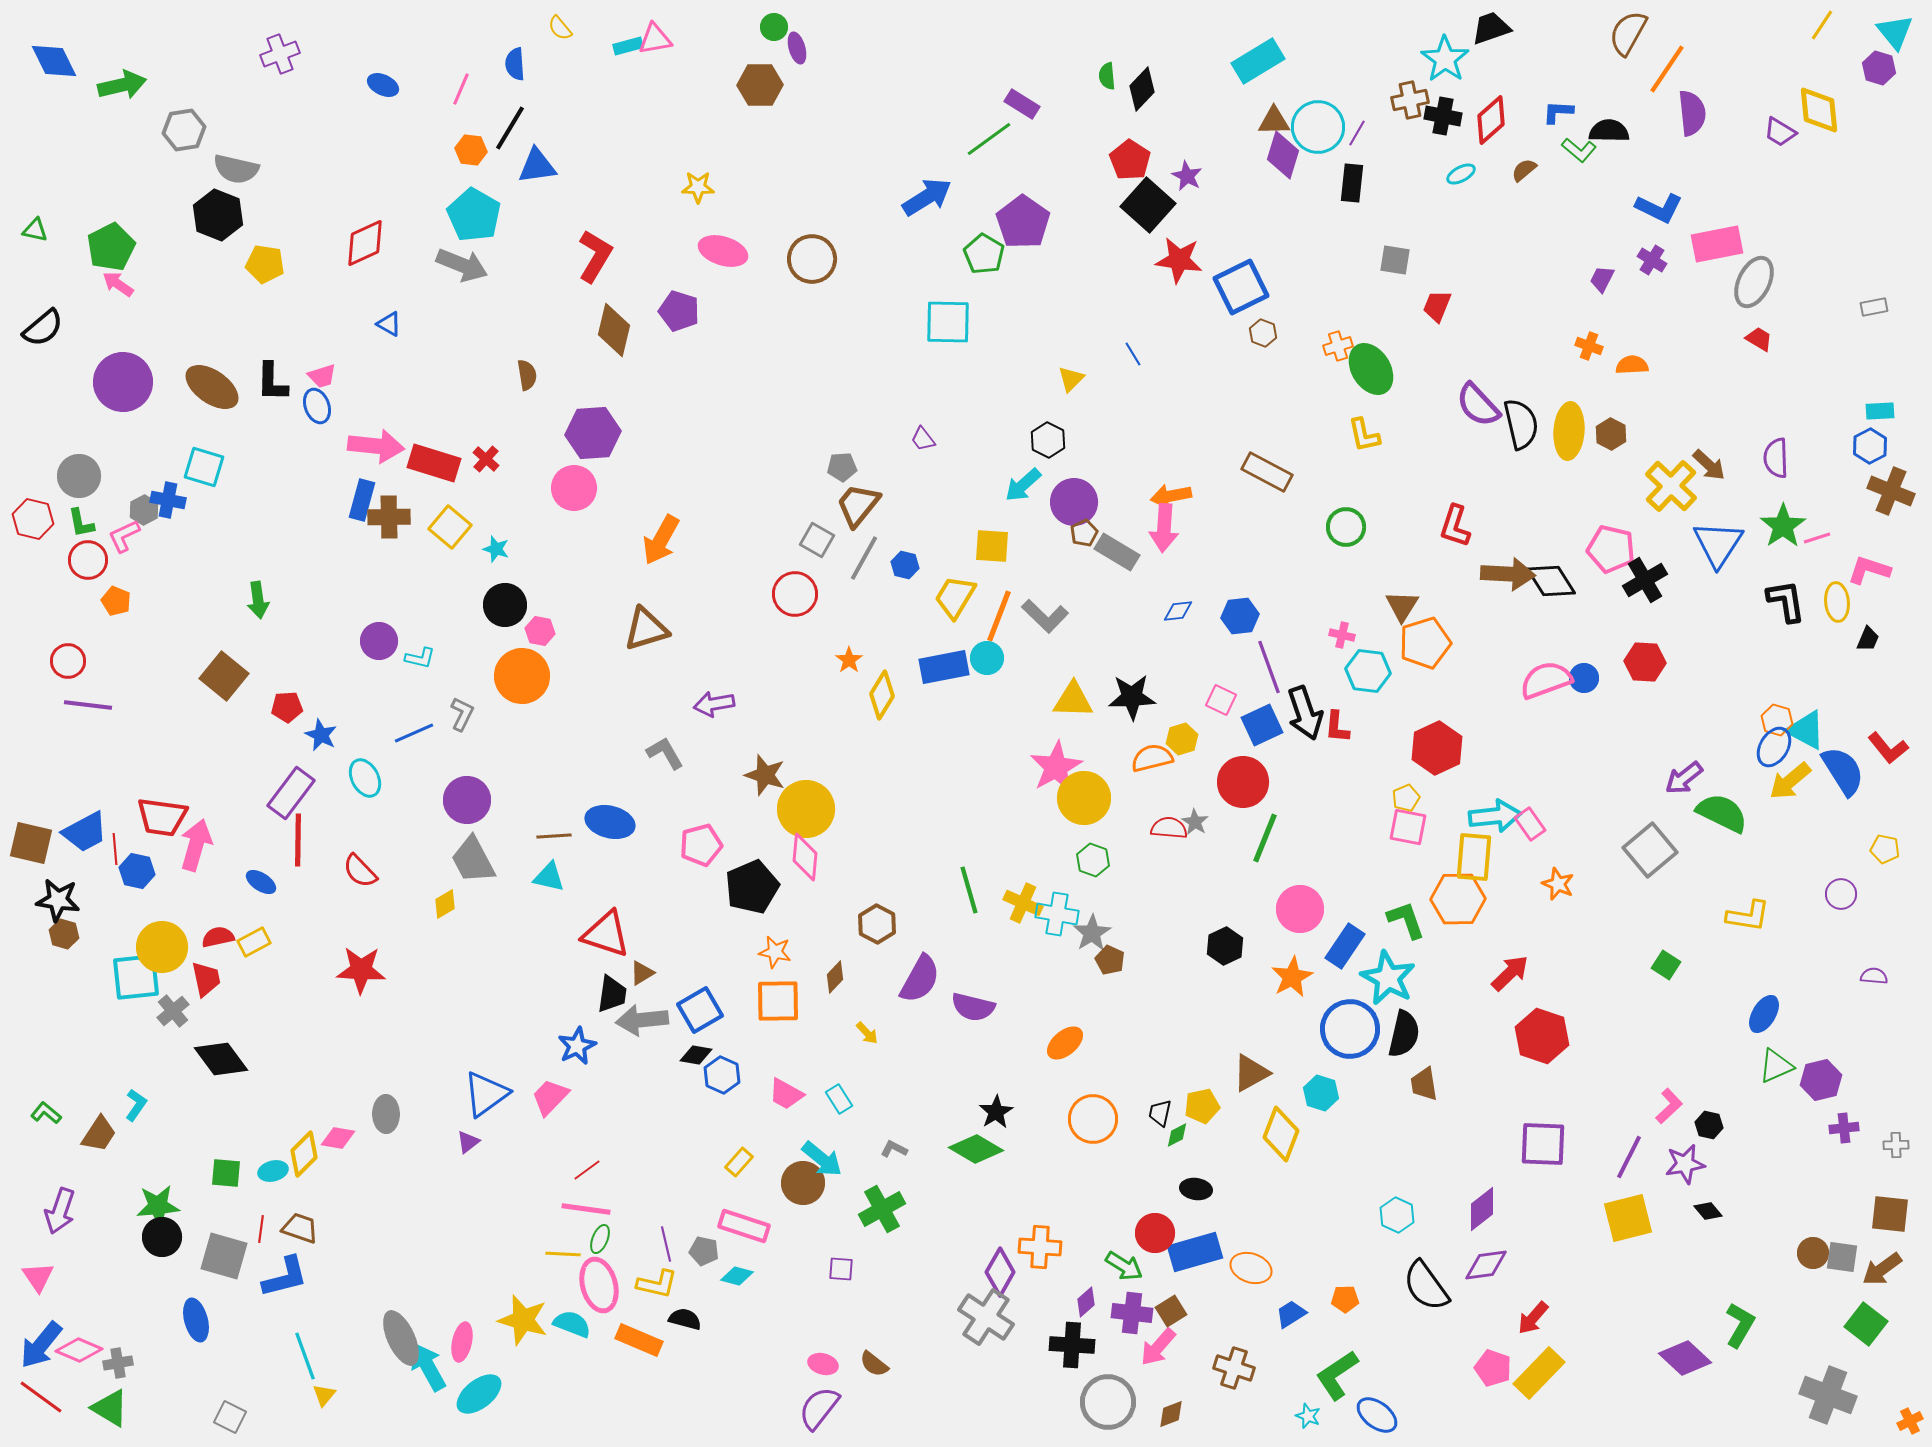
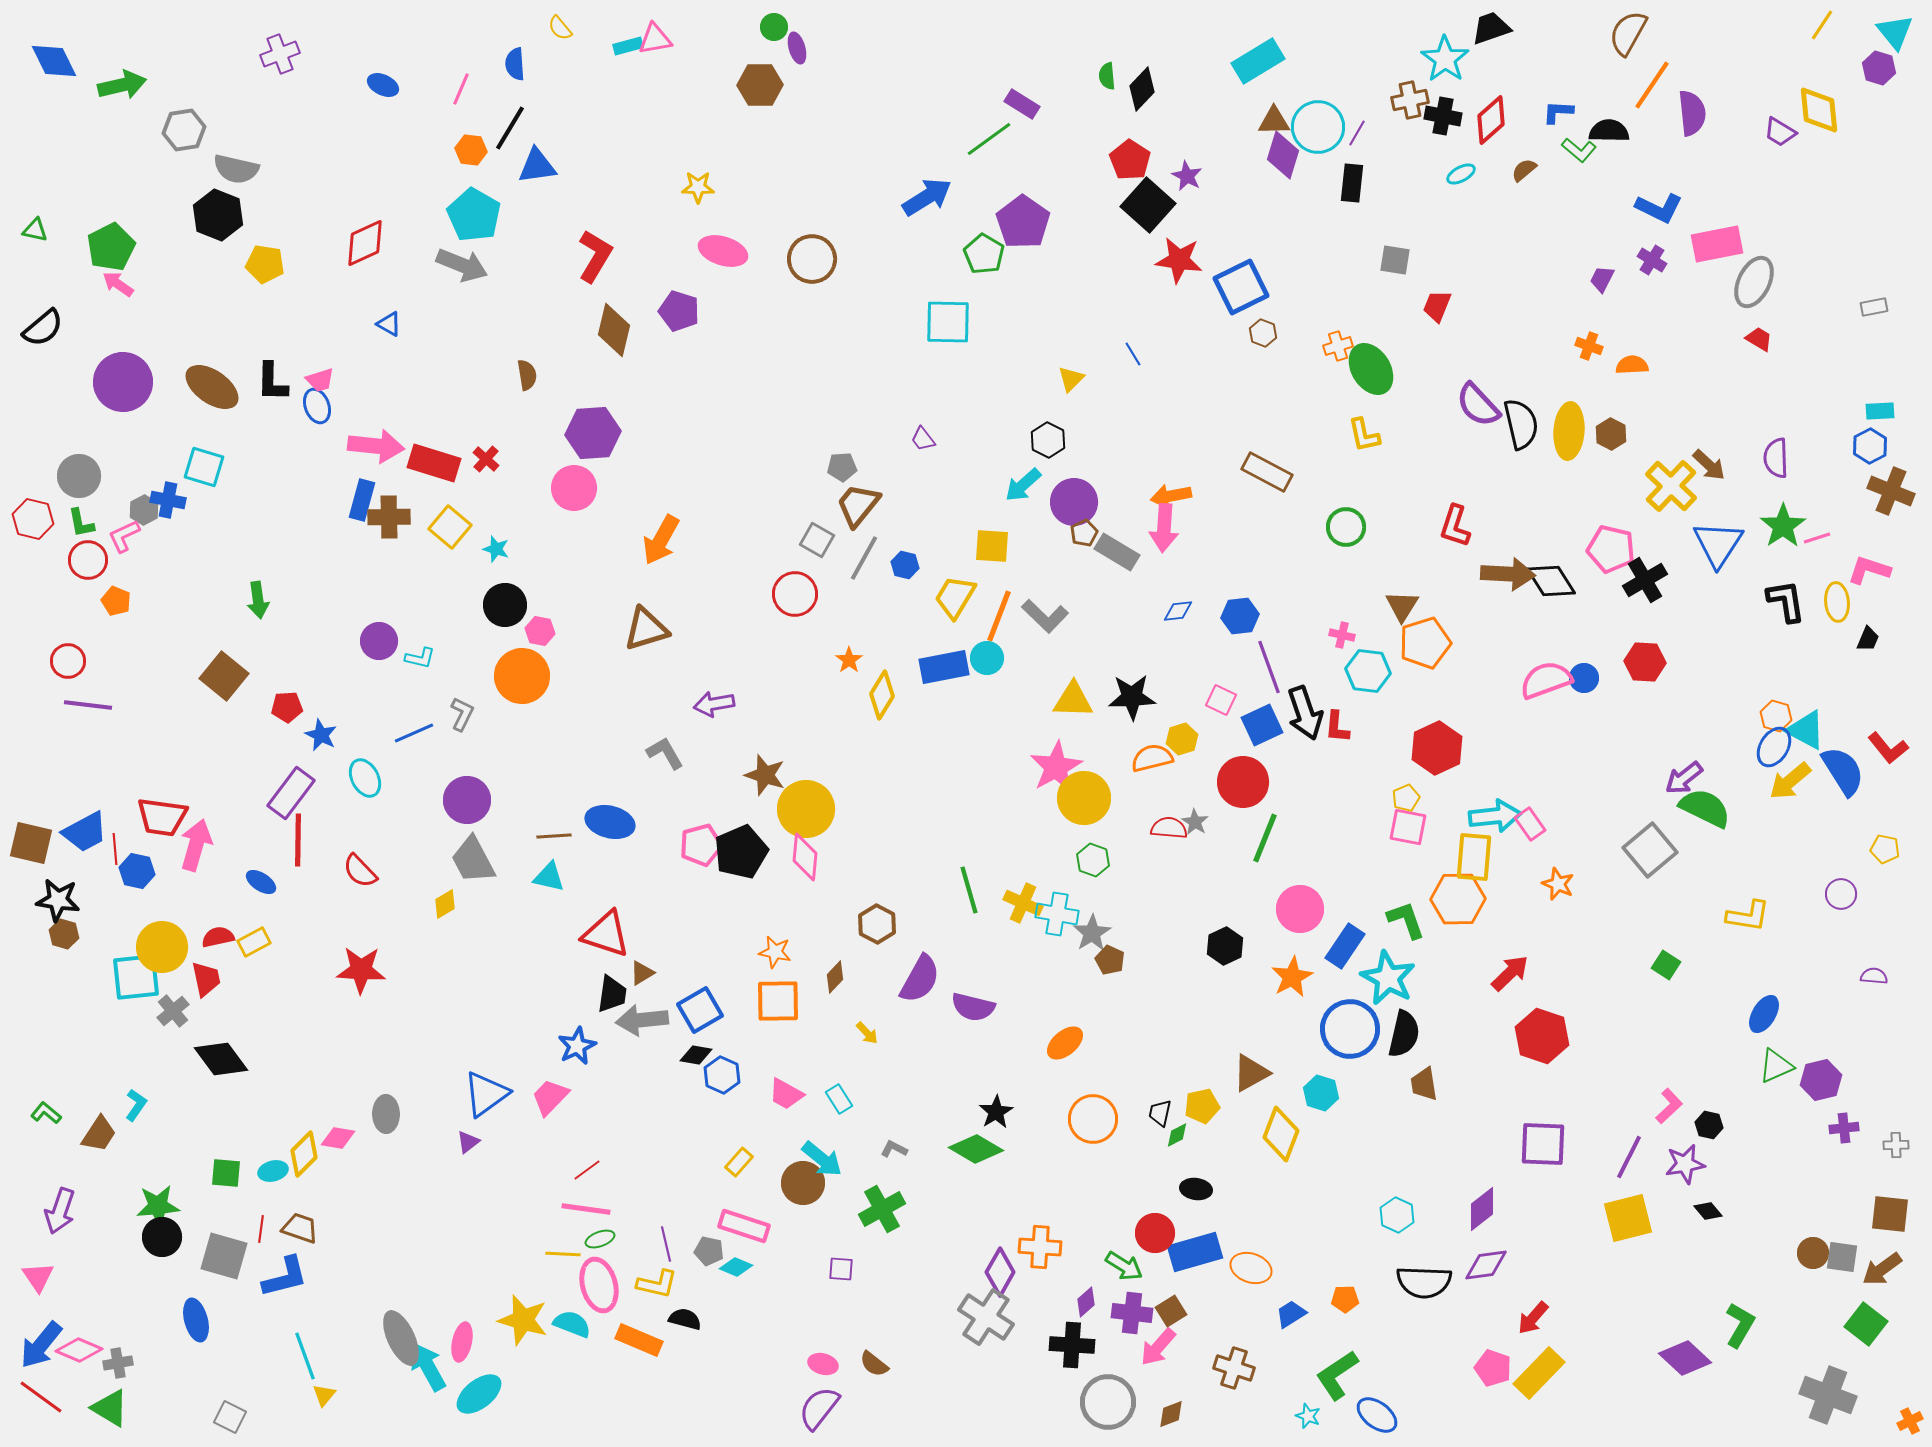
orange line at (1667, 69): moved 15 px left, 16 px down
pink trapezoid at (322, 376): moved 2 px left, 4 px down
orange hexagon at (1777, 720): moved 1 px left, 4 px up
green semicircle at (1722, 813): moved 17 px left, 5 px up
black pentagon at (752, 887): moved 11 px left, 35 px up
green ellipse at (600, 1239): rotated 48 degrees clockwise
gray pentagon at (704, 1251): moved 5 px right
cyan diamond at (737, 1276): moved 1 px left, 9 px up; rotated 8 degrees clockwise
black semicircle at (1426, 1286): moved 2 px left, 4 px up; rotated 52 degrees counterclockwise
